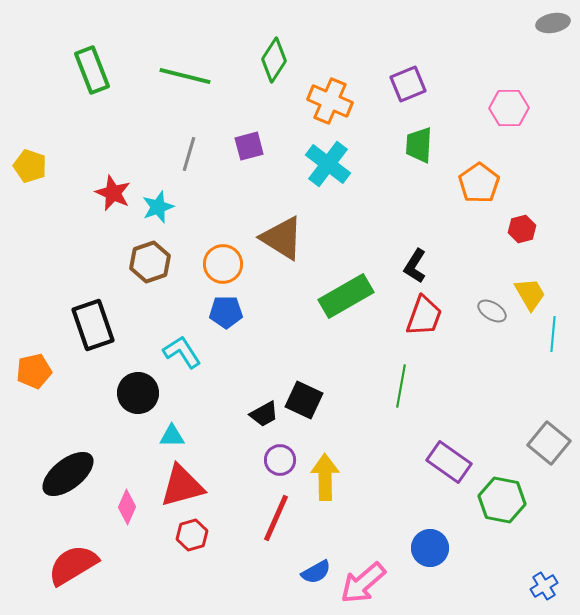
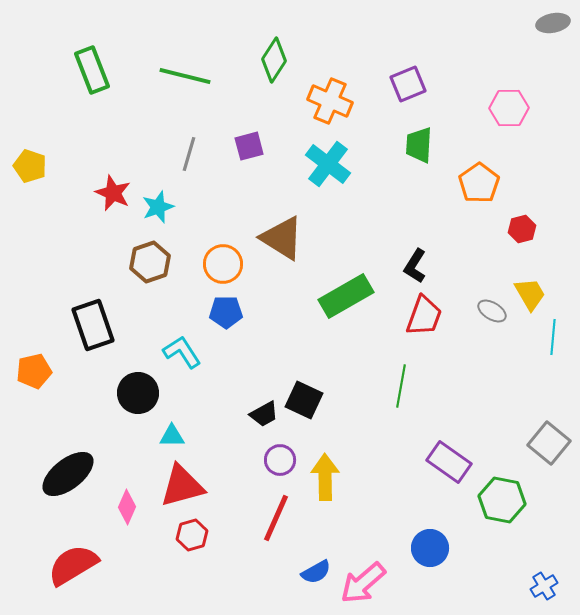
cyan line at (553, 334): moved 3 px down
